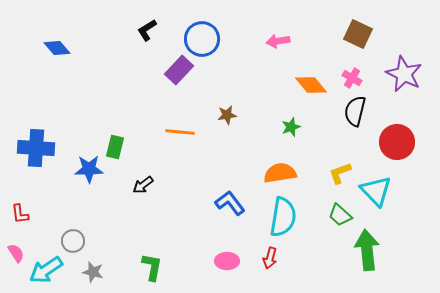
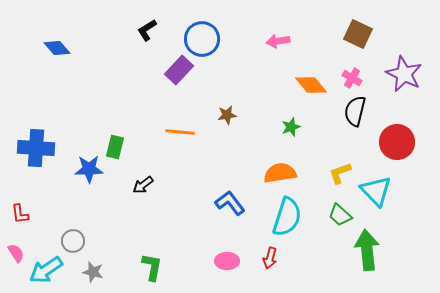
cyan semicircle: moved 4 px right; rotated 9 degrees clockwise
